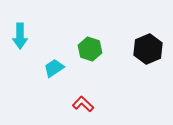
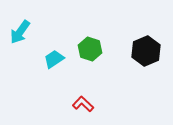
cyan arrow: moved 4 px up; rotated 35 degrees clockwise
black hexagon: moved 2 px left, 2 px down
cyan trapezoid: moved 9 px up
